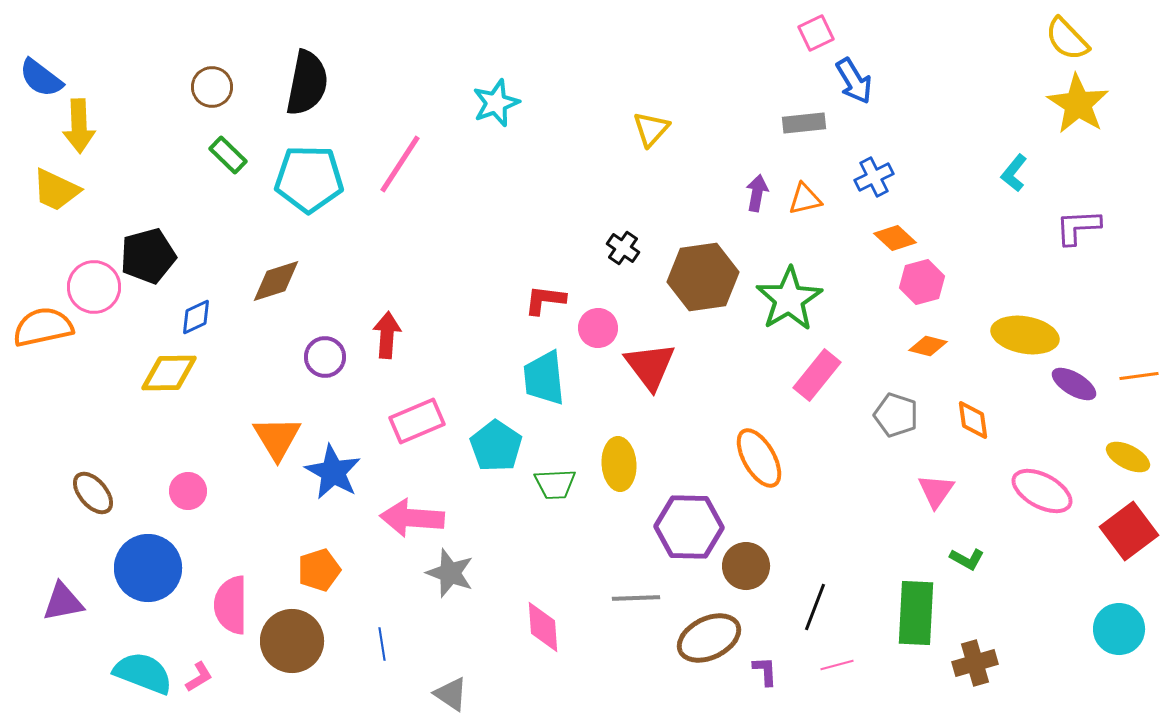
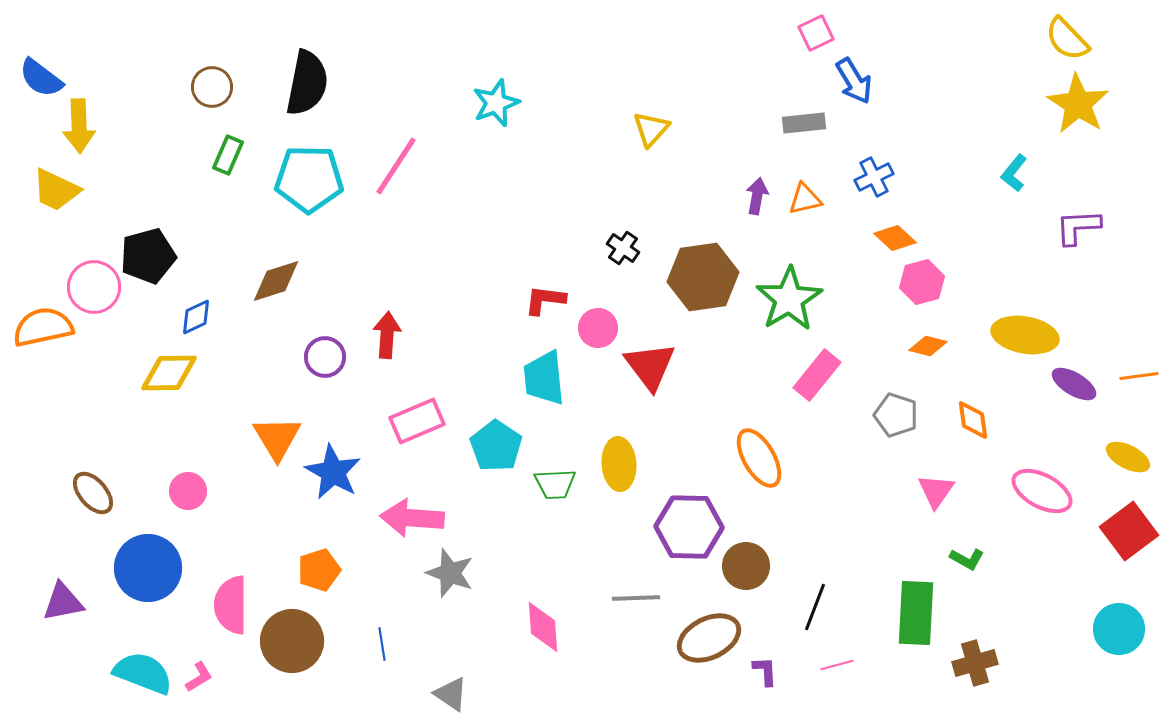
green rectangle at (228, 155): rotated 69 degrees clockwise
pink line at (400, 164): moved 4 px left, 2 px down
purple arrow at (757, 193): moved 3 px down
